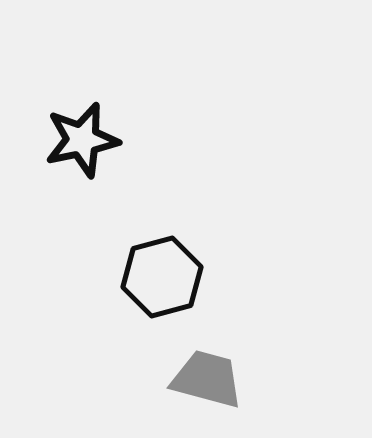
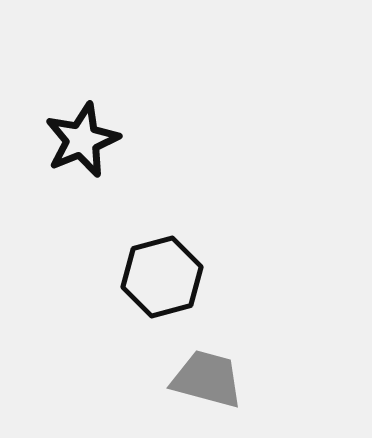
black star: rotated 10 degrees counterclockwise
